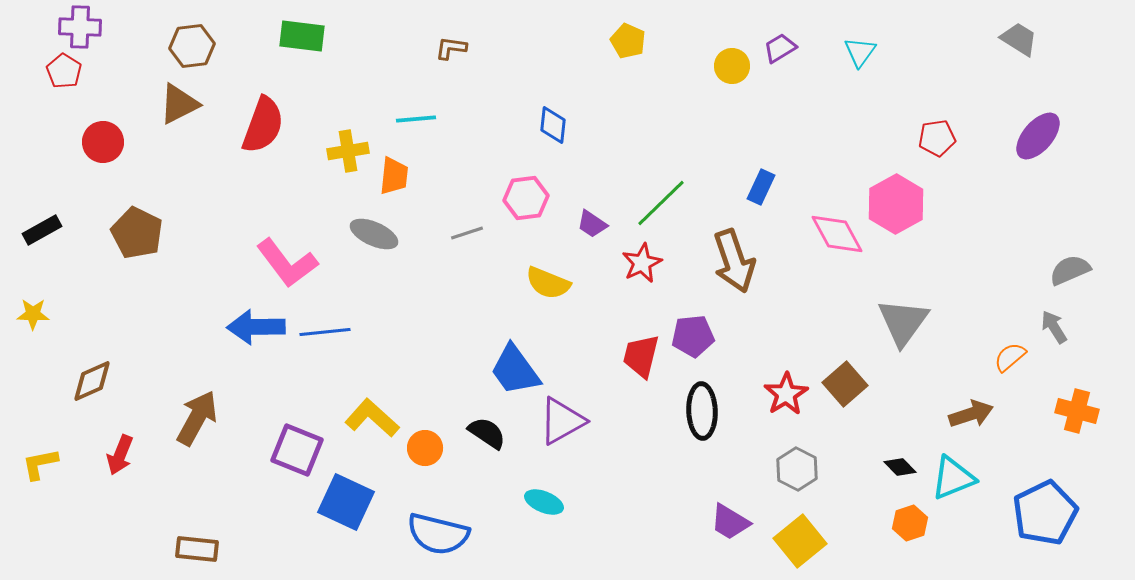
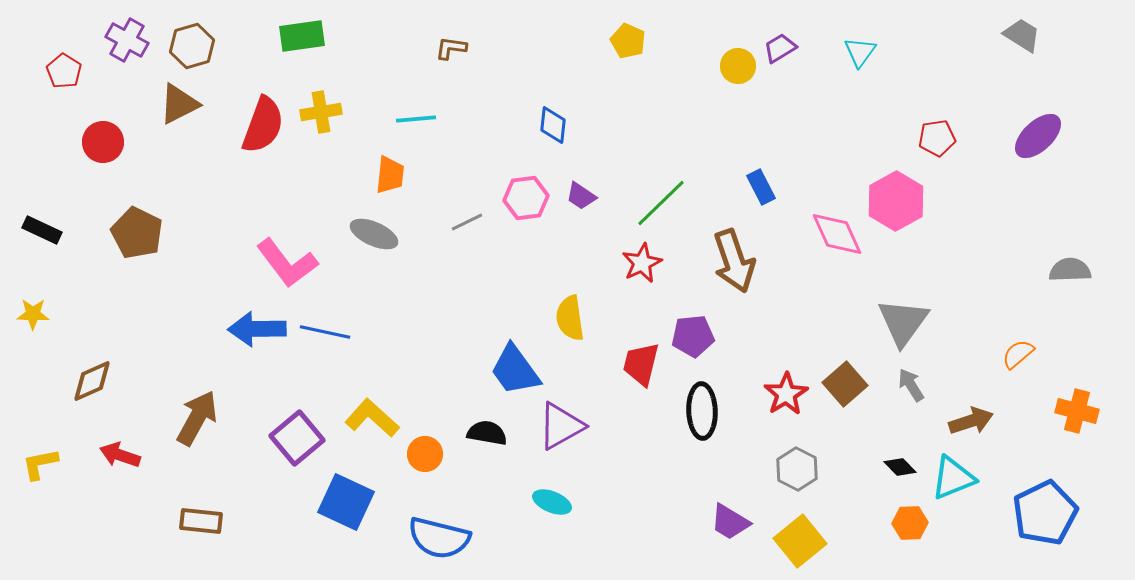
purple cross at (80, 27): moved 47 px right, 13 px down; rotated 27 degrees clockwise
green rectangle at (302, 36): rotated 15 degrees counterclockwise
gray trapezoid at (1019, 39): moved 3 px right, 4 px up
brown hexagon at (192, 46): rotated 9 degrees counterclockwise
yellow circle at (732, 66): moved 6 px right
purple ellipse at (1038, 136): rotated 6 degrees clockwise
yellow cross at (348, 151): moved 27 px left, 39 px up
orange trapezoid at (394, 176): moved 4 px left, 1 px up
blue rectangle at (761, 187): rotated 52 degrees counterclockwise
pink hexagon at (896, 204): moved 3 px up
purple trapezoid at (592, 224): moved 11 px left, 28 px up
black rectangle at (42, 230): rotated 54 degrees clockwise
gray line at (467, 233): moved 11 px up; rotated 8 degrees counterclockwise
pink diamond at (837, 234): rotated 4 degrees clockwise
gray semicircle at (1070, 270): rotated 21 degrees clockwise
yellow semicircle at (548, 283): moved 22 px right, 35 px down; rotated 60 degrees clockwise
blue arrow at (256, 327): moved 1 px right, 2 px down
gray arrow at (1054, 327): moved 143 px left, 58 px down
blue line at (325, 332): rotated 18 degrees clockwise
red trapezoid at (641, 356): moved 8 px down
orange semicircle at (1010, 357): moved 8 px right, 3 px up
brown arrow at (971, 414): moved 7 px down
purple triangle at (562, 421): moved 1 px left, 5 px down
black semicircle at (487, 433): rotated 24 degrees counterclockwise
orange circle at (425, 448): moved 6 px down
purple square at (297, 450): moved 12 px up; rotated 28 degrees clockwise
red arrow at (120, 455): rotated 87 degrees clockwise
cyan ellipse at (544, 502): moved 8 px right
orange hexagon at (910, 523): rotated 16 degrees clockwise
blue semicircle at (438, 534): moved 1 px right, 4 px down
brown rectangle at (197, 549): moved 4 px right, 28 px up
